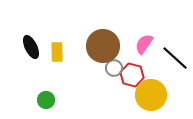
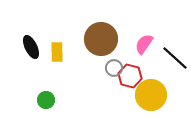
brown circle: moved 2 px left, 7 px up
red hexagon: moved 2 px left, 1 px down
